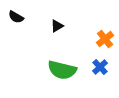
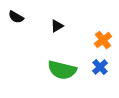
orange cross: moved 2 px left, 1 px down
